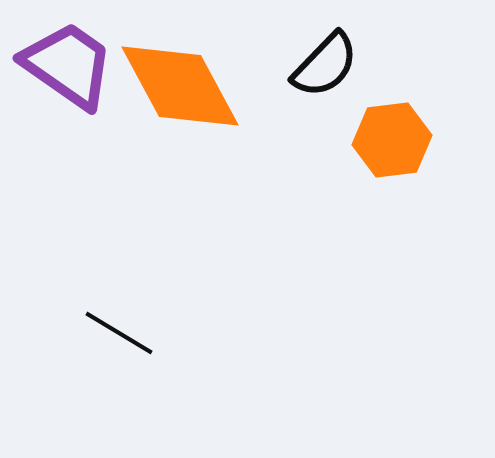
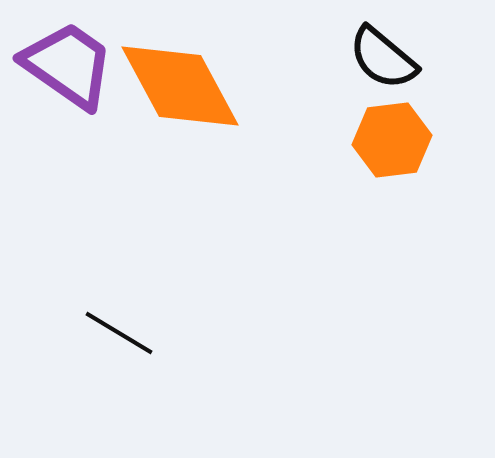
black semicircle: moved 58 px right, 7 px up; rotated 86 degrees clockwise
